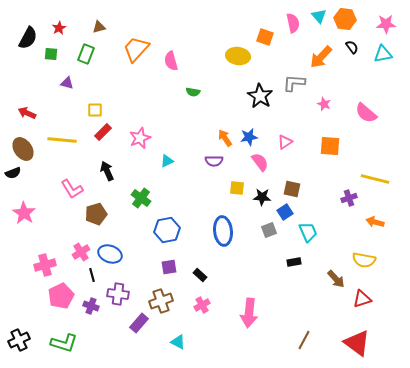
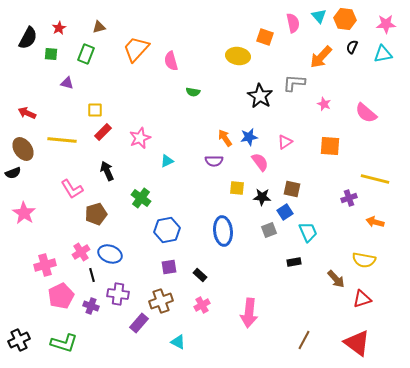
black semicircle at (352, 47): rotated 120 degrees counterclockwise
